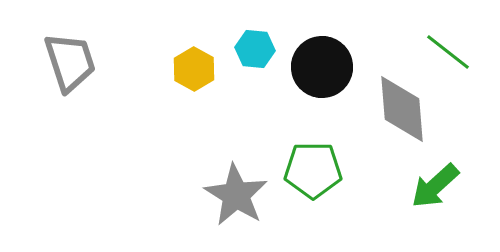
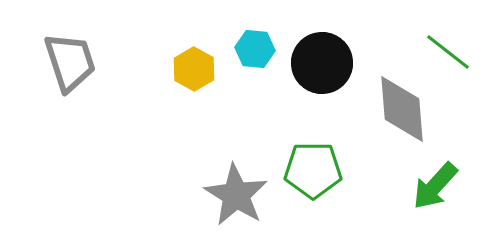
black circle: moved 4 px up
green arrow: rotated 6 degrees counterclockwise
